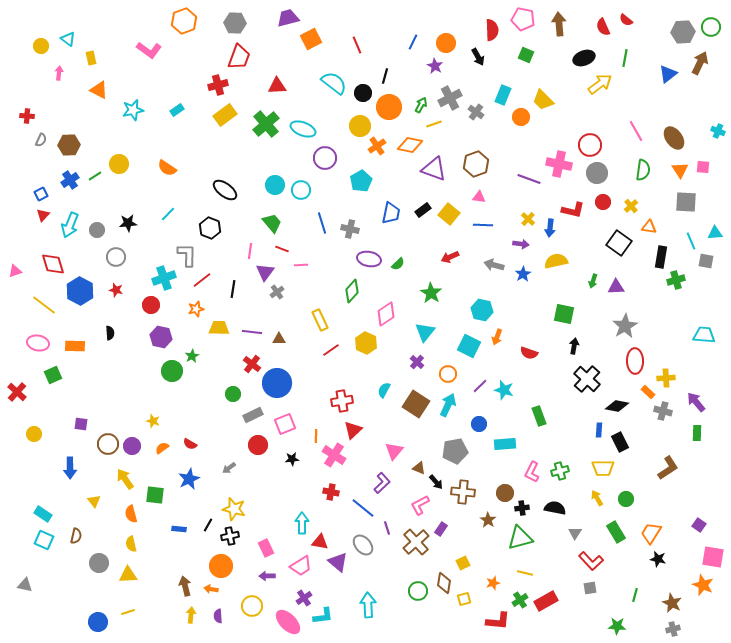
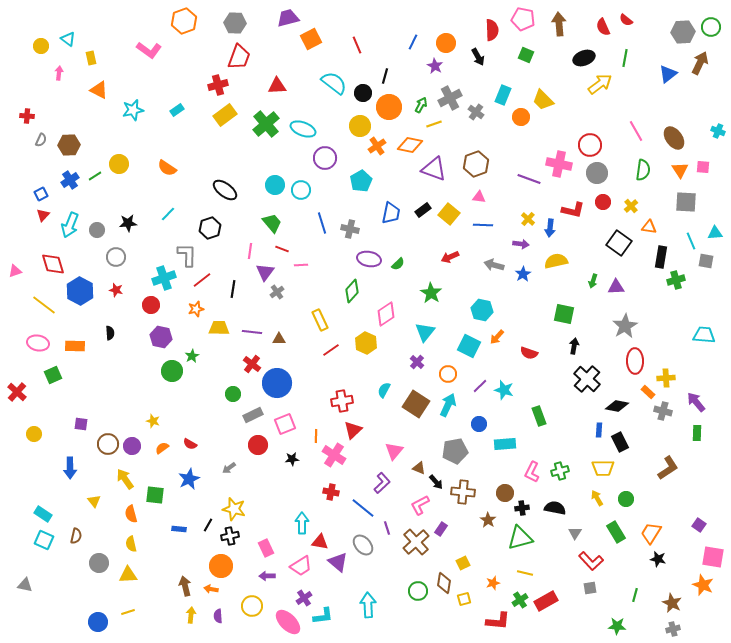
black hexagon at (210, 228): rotated 20 degrees clockwise
orange arrow at (497, 337): rotated 21 degrees clockwise
